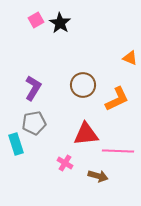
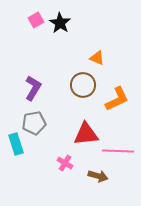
orange triangle: moved 33 px left
